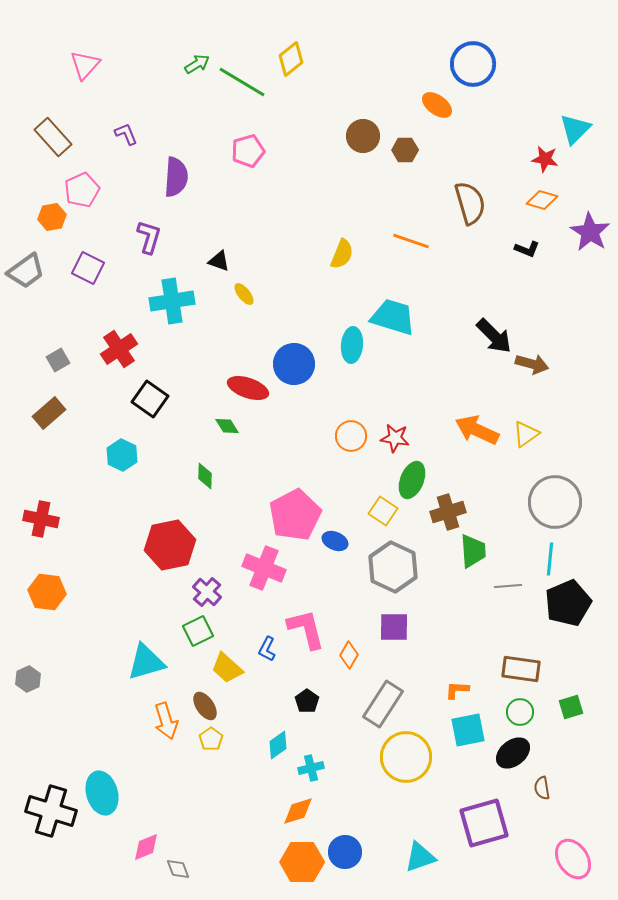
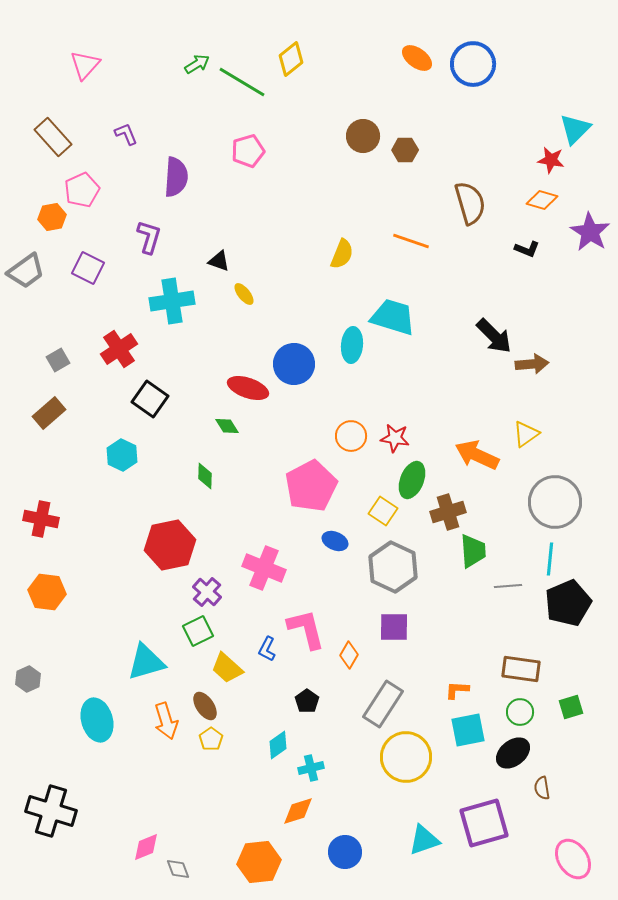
orange ellipse at (437, 105): moved 20 px left, 47 px up
red star at (545, 159): moved 6 px right, 1 px down
brown arrow at (532, 364): rotated 20 degrees counterclockwise
orange arrow at (477, 430): moved 25 px down
pink pentagon at (295, 515): moved 16 px right, 29 px up
cyan ellipse at (102, 793): moved 5 px left, 73 px up
cyan triangle at (420, 857): moved 4 px right, 17 px up
orange hexagon at (302, 862): moved 43 px left; rotated 6 degrees counterclockwise
